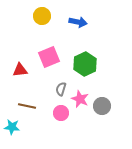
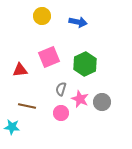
gray circle: moved 4 px up
